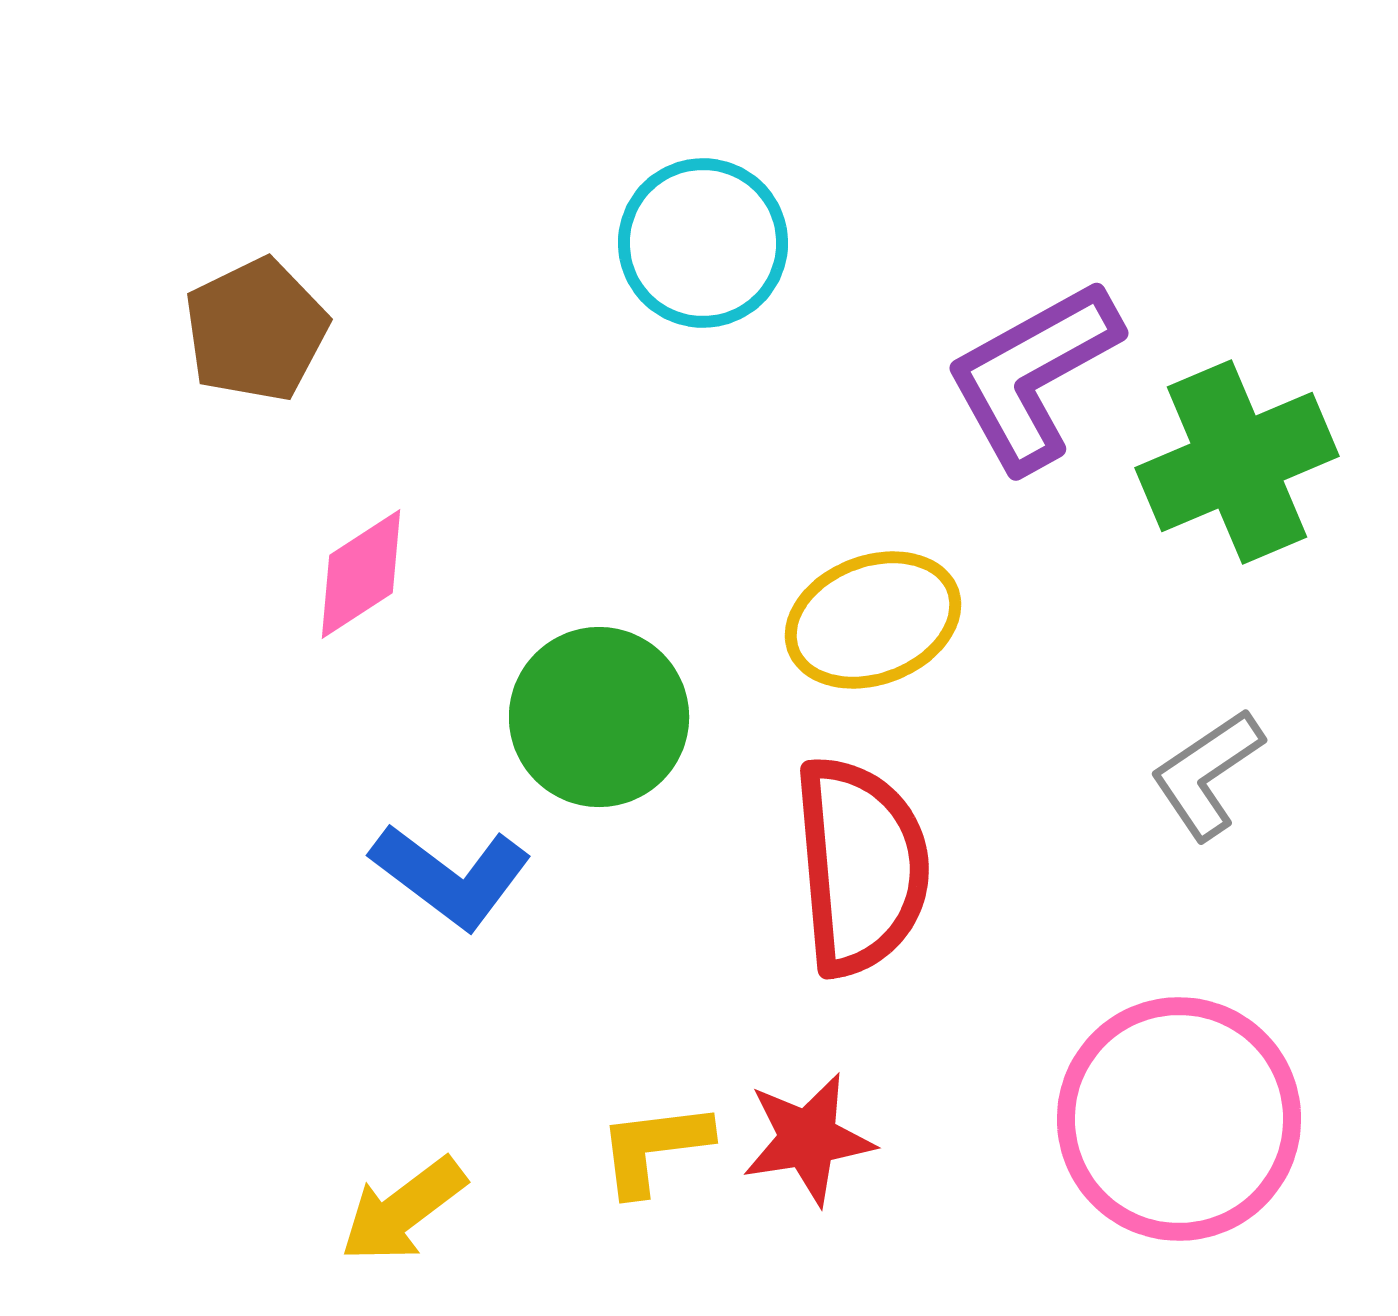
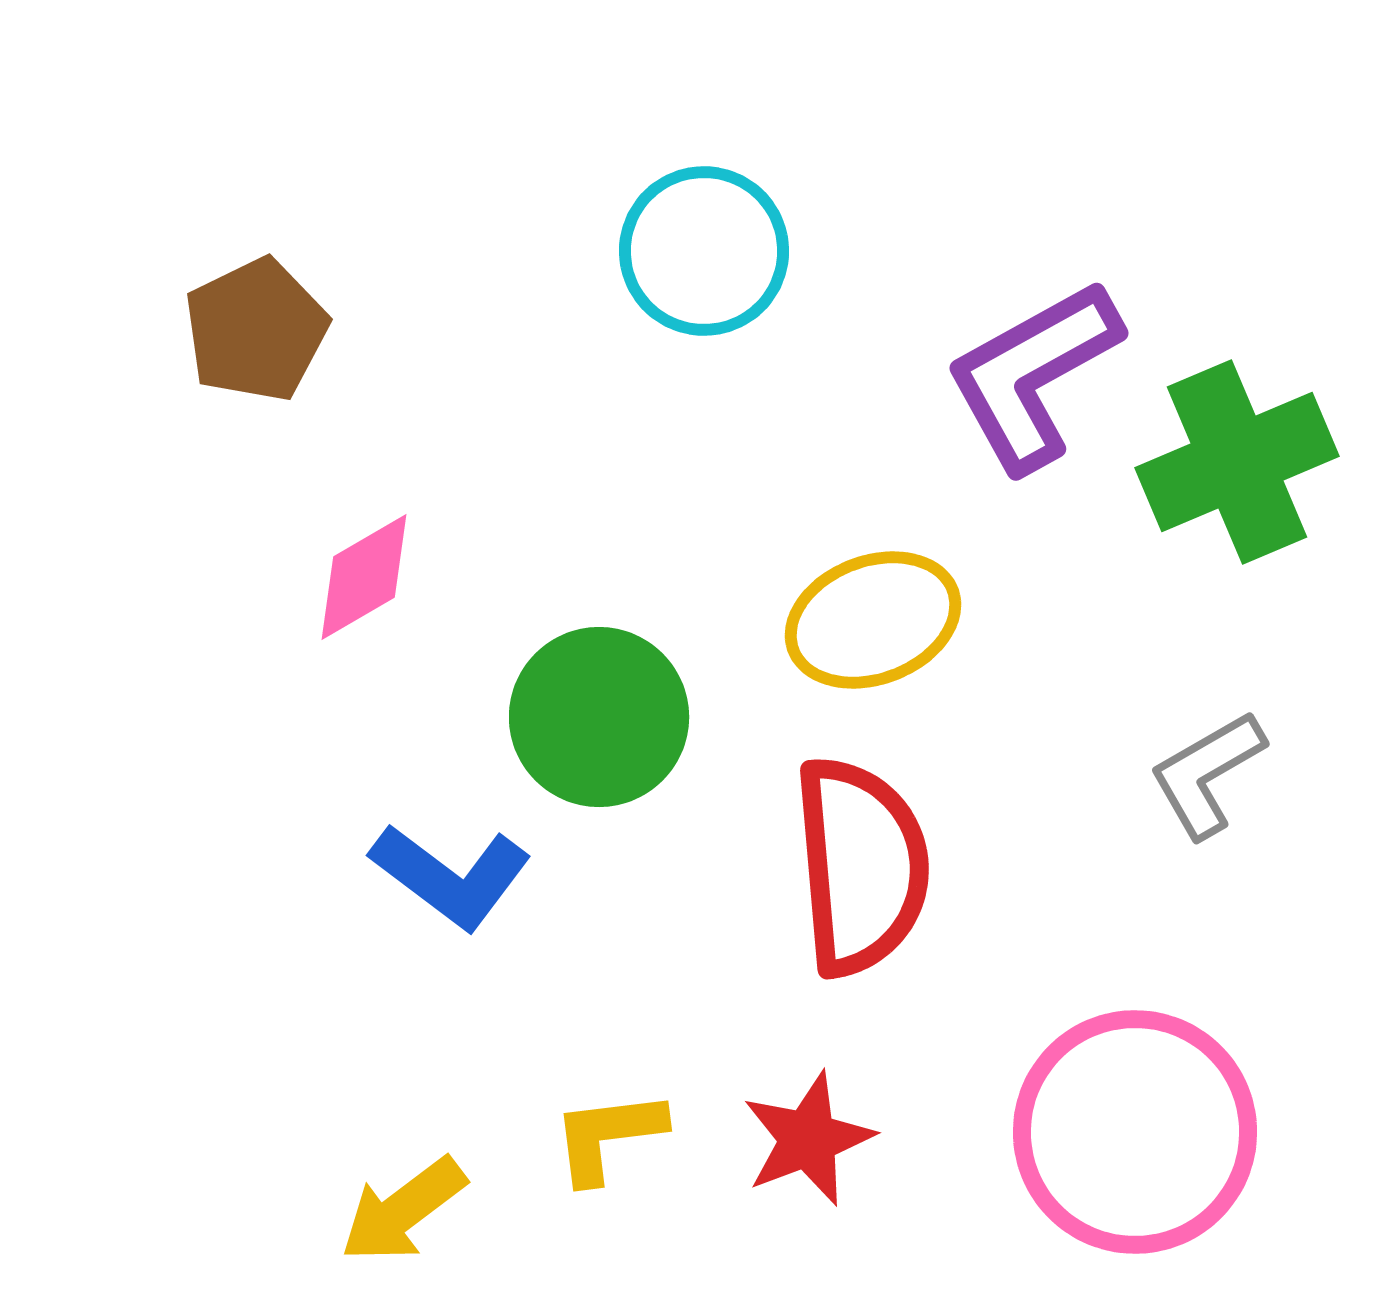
cyan circle: moved 1 px right, 8 px down
pink diamond: moved 3 px right, 3 px down; rotated 3 degrees clockwise
gray L-shape: rotated 4 degrees clockwise
pink circle: moved 44 px left, 13 px down
red star: rotated 12 degrees counterclockwise
yellow L-shape: moved 46 px left, 12 px up
